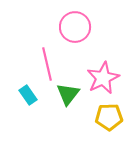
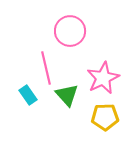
pink circle: moved 5 px left, 4 px down
pink line: moved 1 px left, 4 px down
green triangle: moved 1 px left, 1 px down; rotated 20 degrees counterclockwise
yellow pentagon: moved 4 px left
